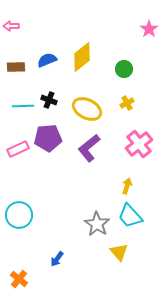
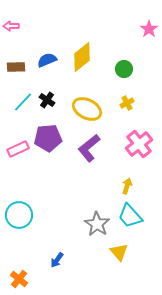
black cross: moved 2 px left; rotated 14 degrees clockwise
cyan line: moved 4 px up; rotated 45 degrees counterclockwise
blue arrow: moved 1 px down
